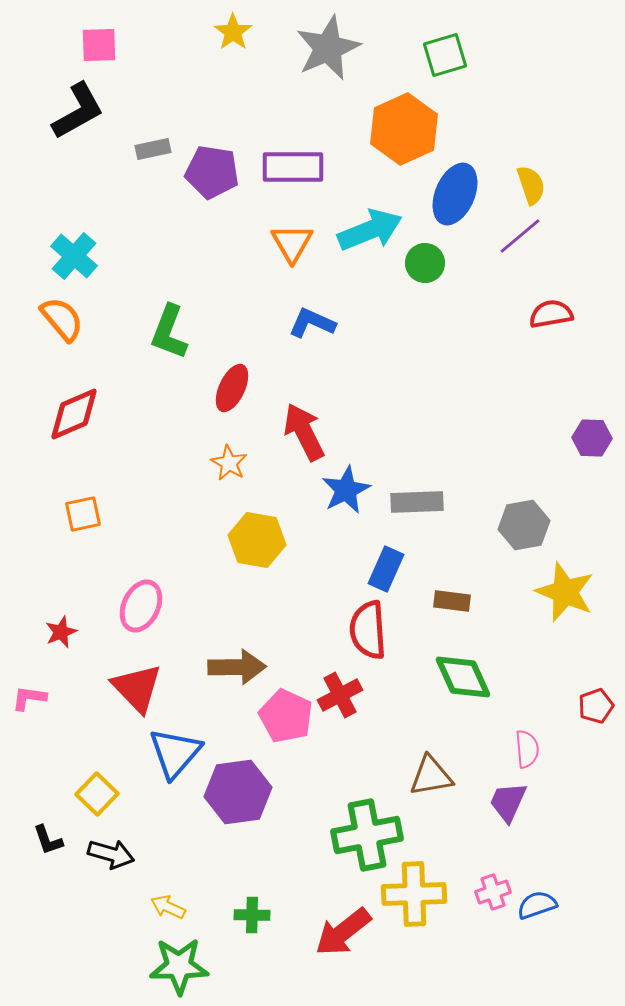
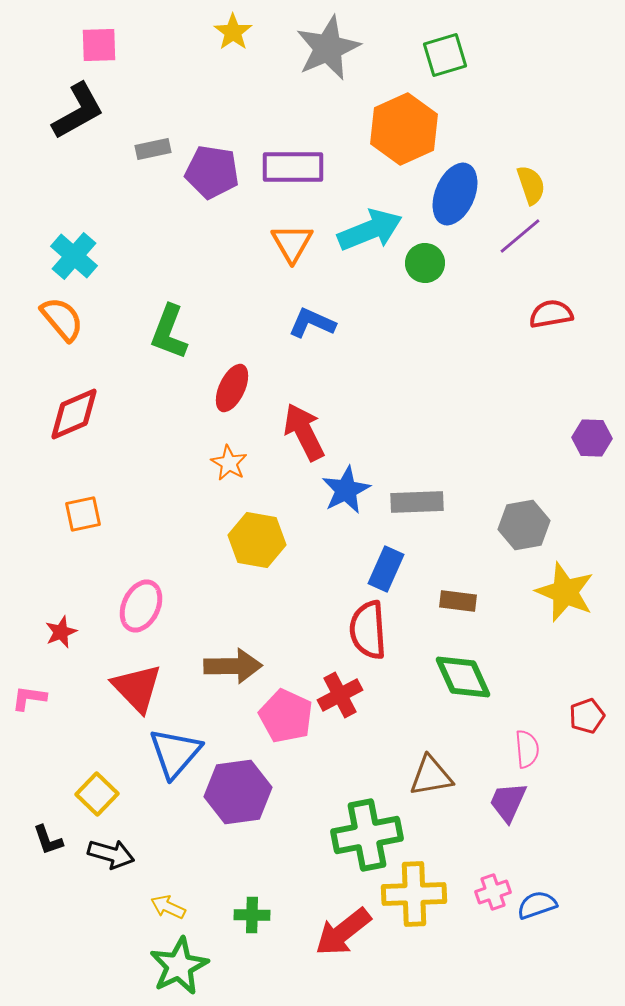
brown rectangle at (452, 601): moved 6 px right
brown arrow at (237, 667): moved 4 px left, 1 px up
red pentagon at (596, 706): moved 9 px left, 10 px down
green star at (179, 966): rotated 26 degrees counterclockwise
